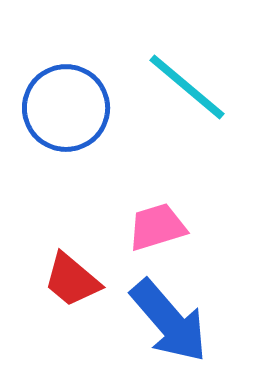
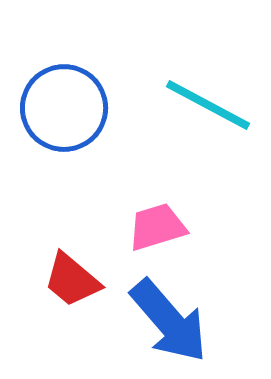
cyan line: moved 21 px right, 18 px down; rotated 12 degrees counterclockwise
blue circle: moved 2 px left
